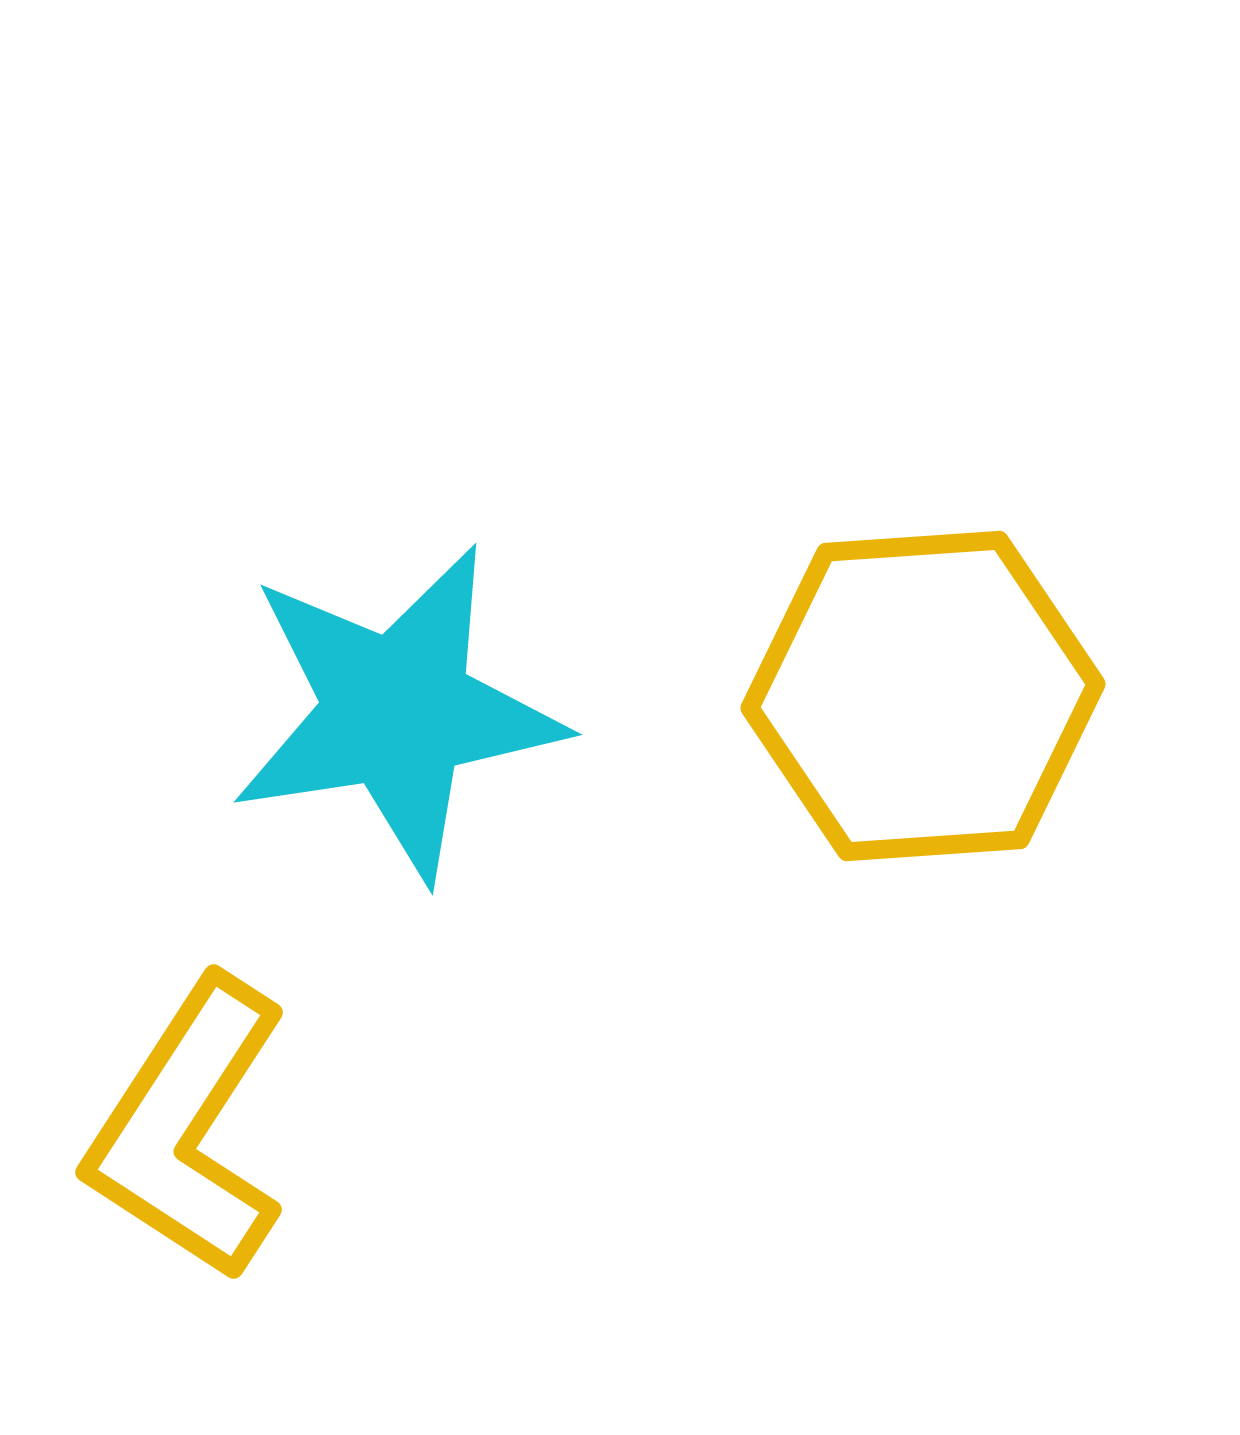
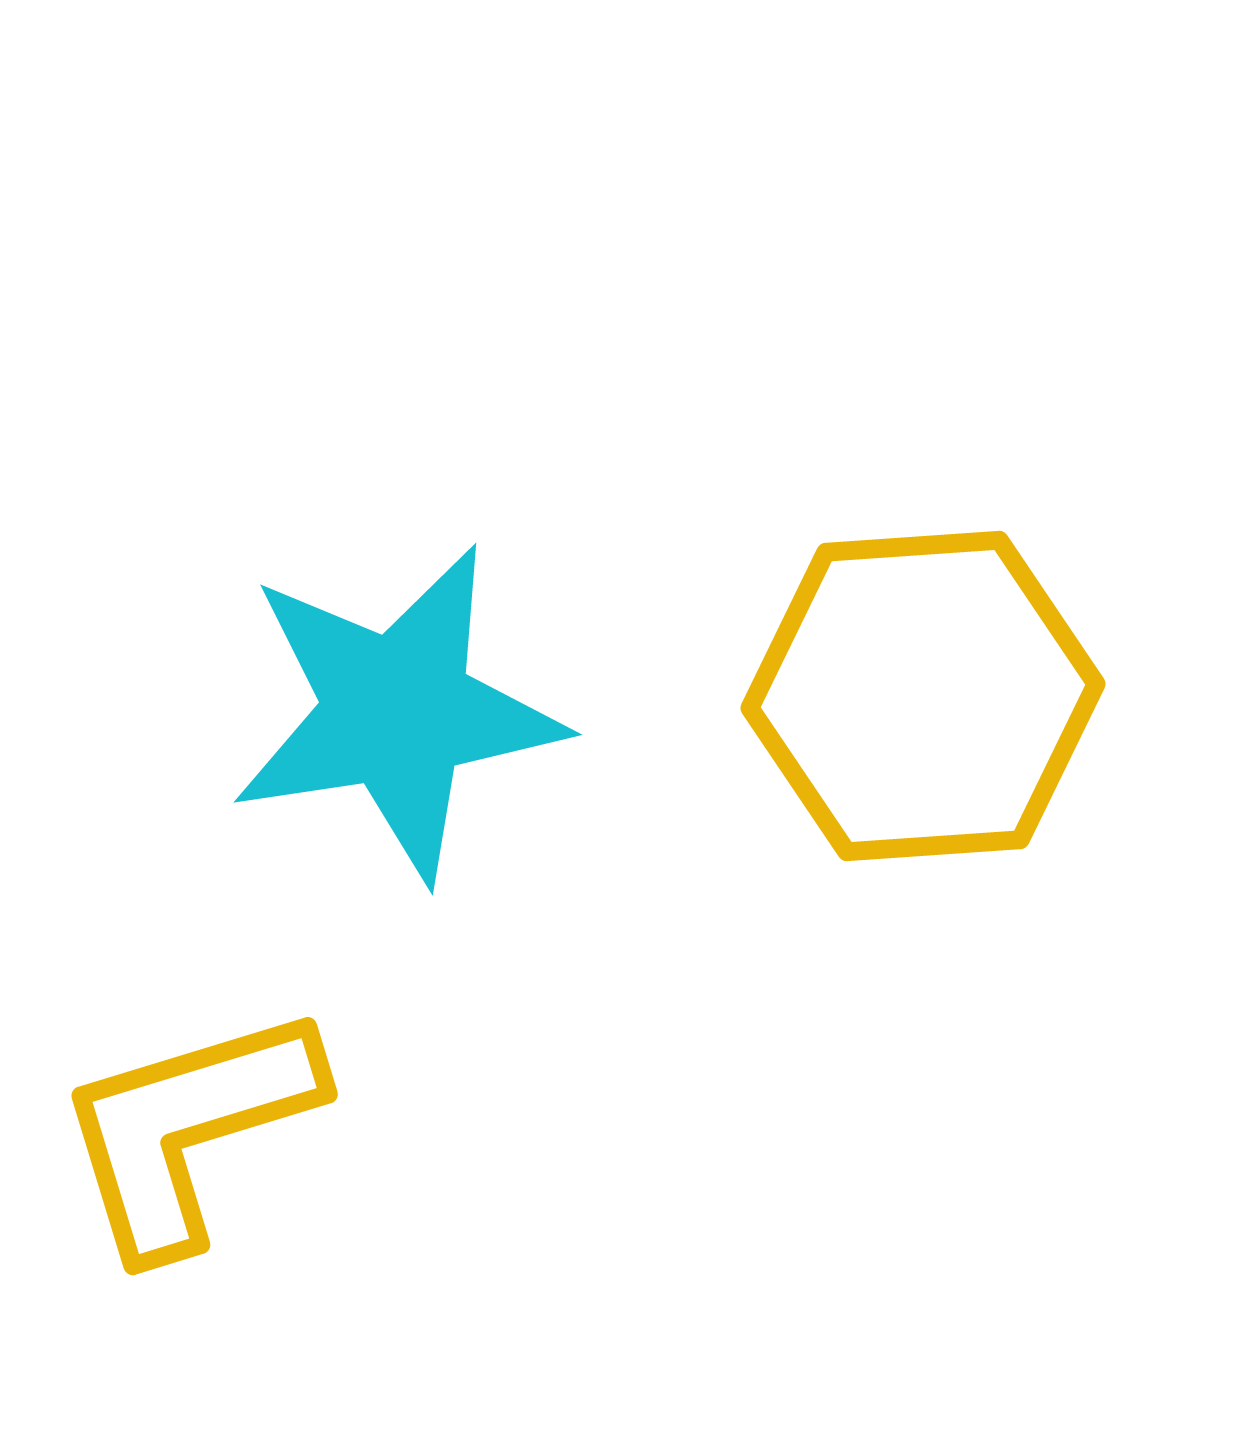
yellow L-shape: rotated 40 degrees clockwise
